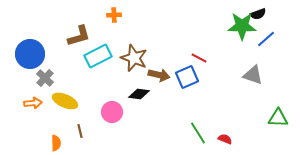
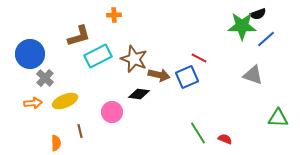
brown star: moved 1 px down
yellow ellipse: rotated 45 degrees counterclockwise
